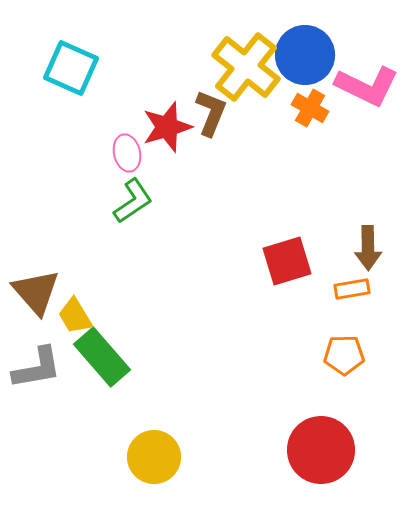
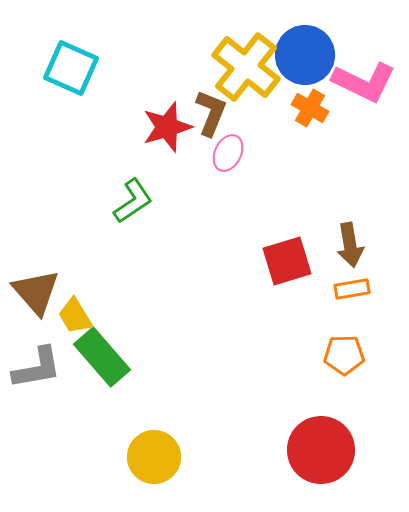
pink L-shape: moved 3 px left, 4 px up
pink ellipse: moved 101 px right; rotated 39 degrees clockwise
brown arrow: moved 18 px left, 3 px up; rotated 9 degrees counterclockwise
